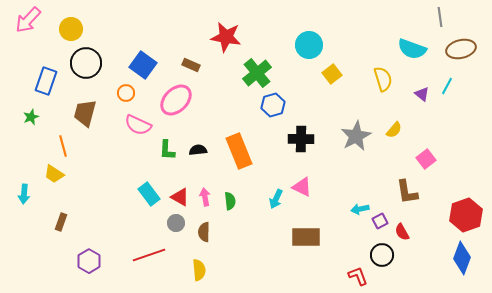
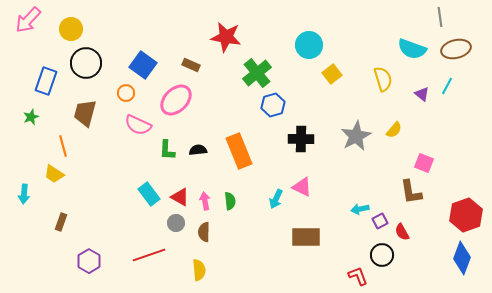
brown ellipse at (461, 49): moved 5 px left
pink square at (426, 159): moved 2 px left, 4 px down; rotated 30 degrees counterclockwise
brown L-shape at (407, 192): moved 4 px right
pink arrow at (205, 197): moved 4 px down
